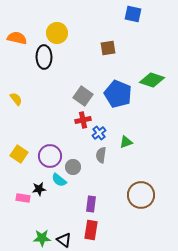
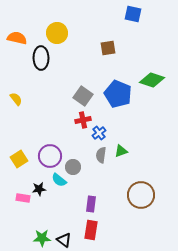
black ellipse: moved 3 px left, 1 px down
green triangle: moved 5 px left, 9 px down
yellow square: moved 5 px down; rotated 24 degrees clockwise
